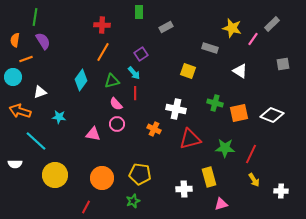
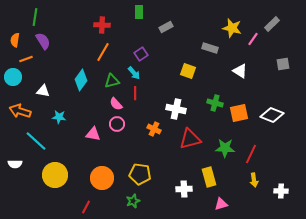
white triangle at (40, 92): moved 3 px right, 1 px up; rotated 32 degrees clockwise
yellow arrow at (254, 180): rotated 24 degrees clockwise
